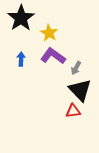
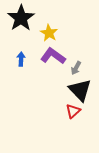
red triangle: rotated 35 degrees counterclockwise
